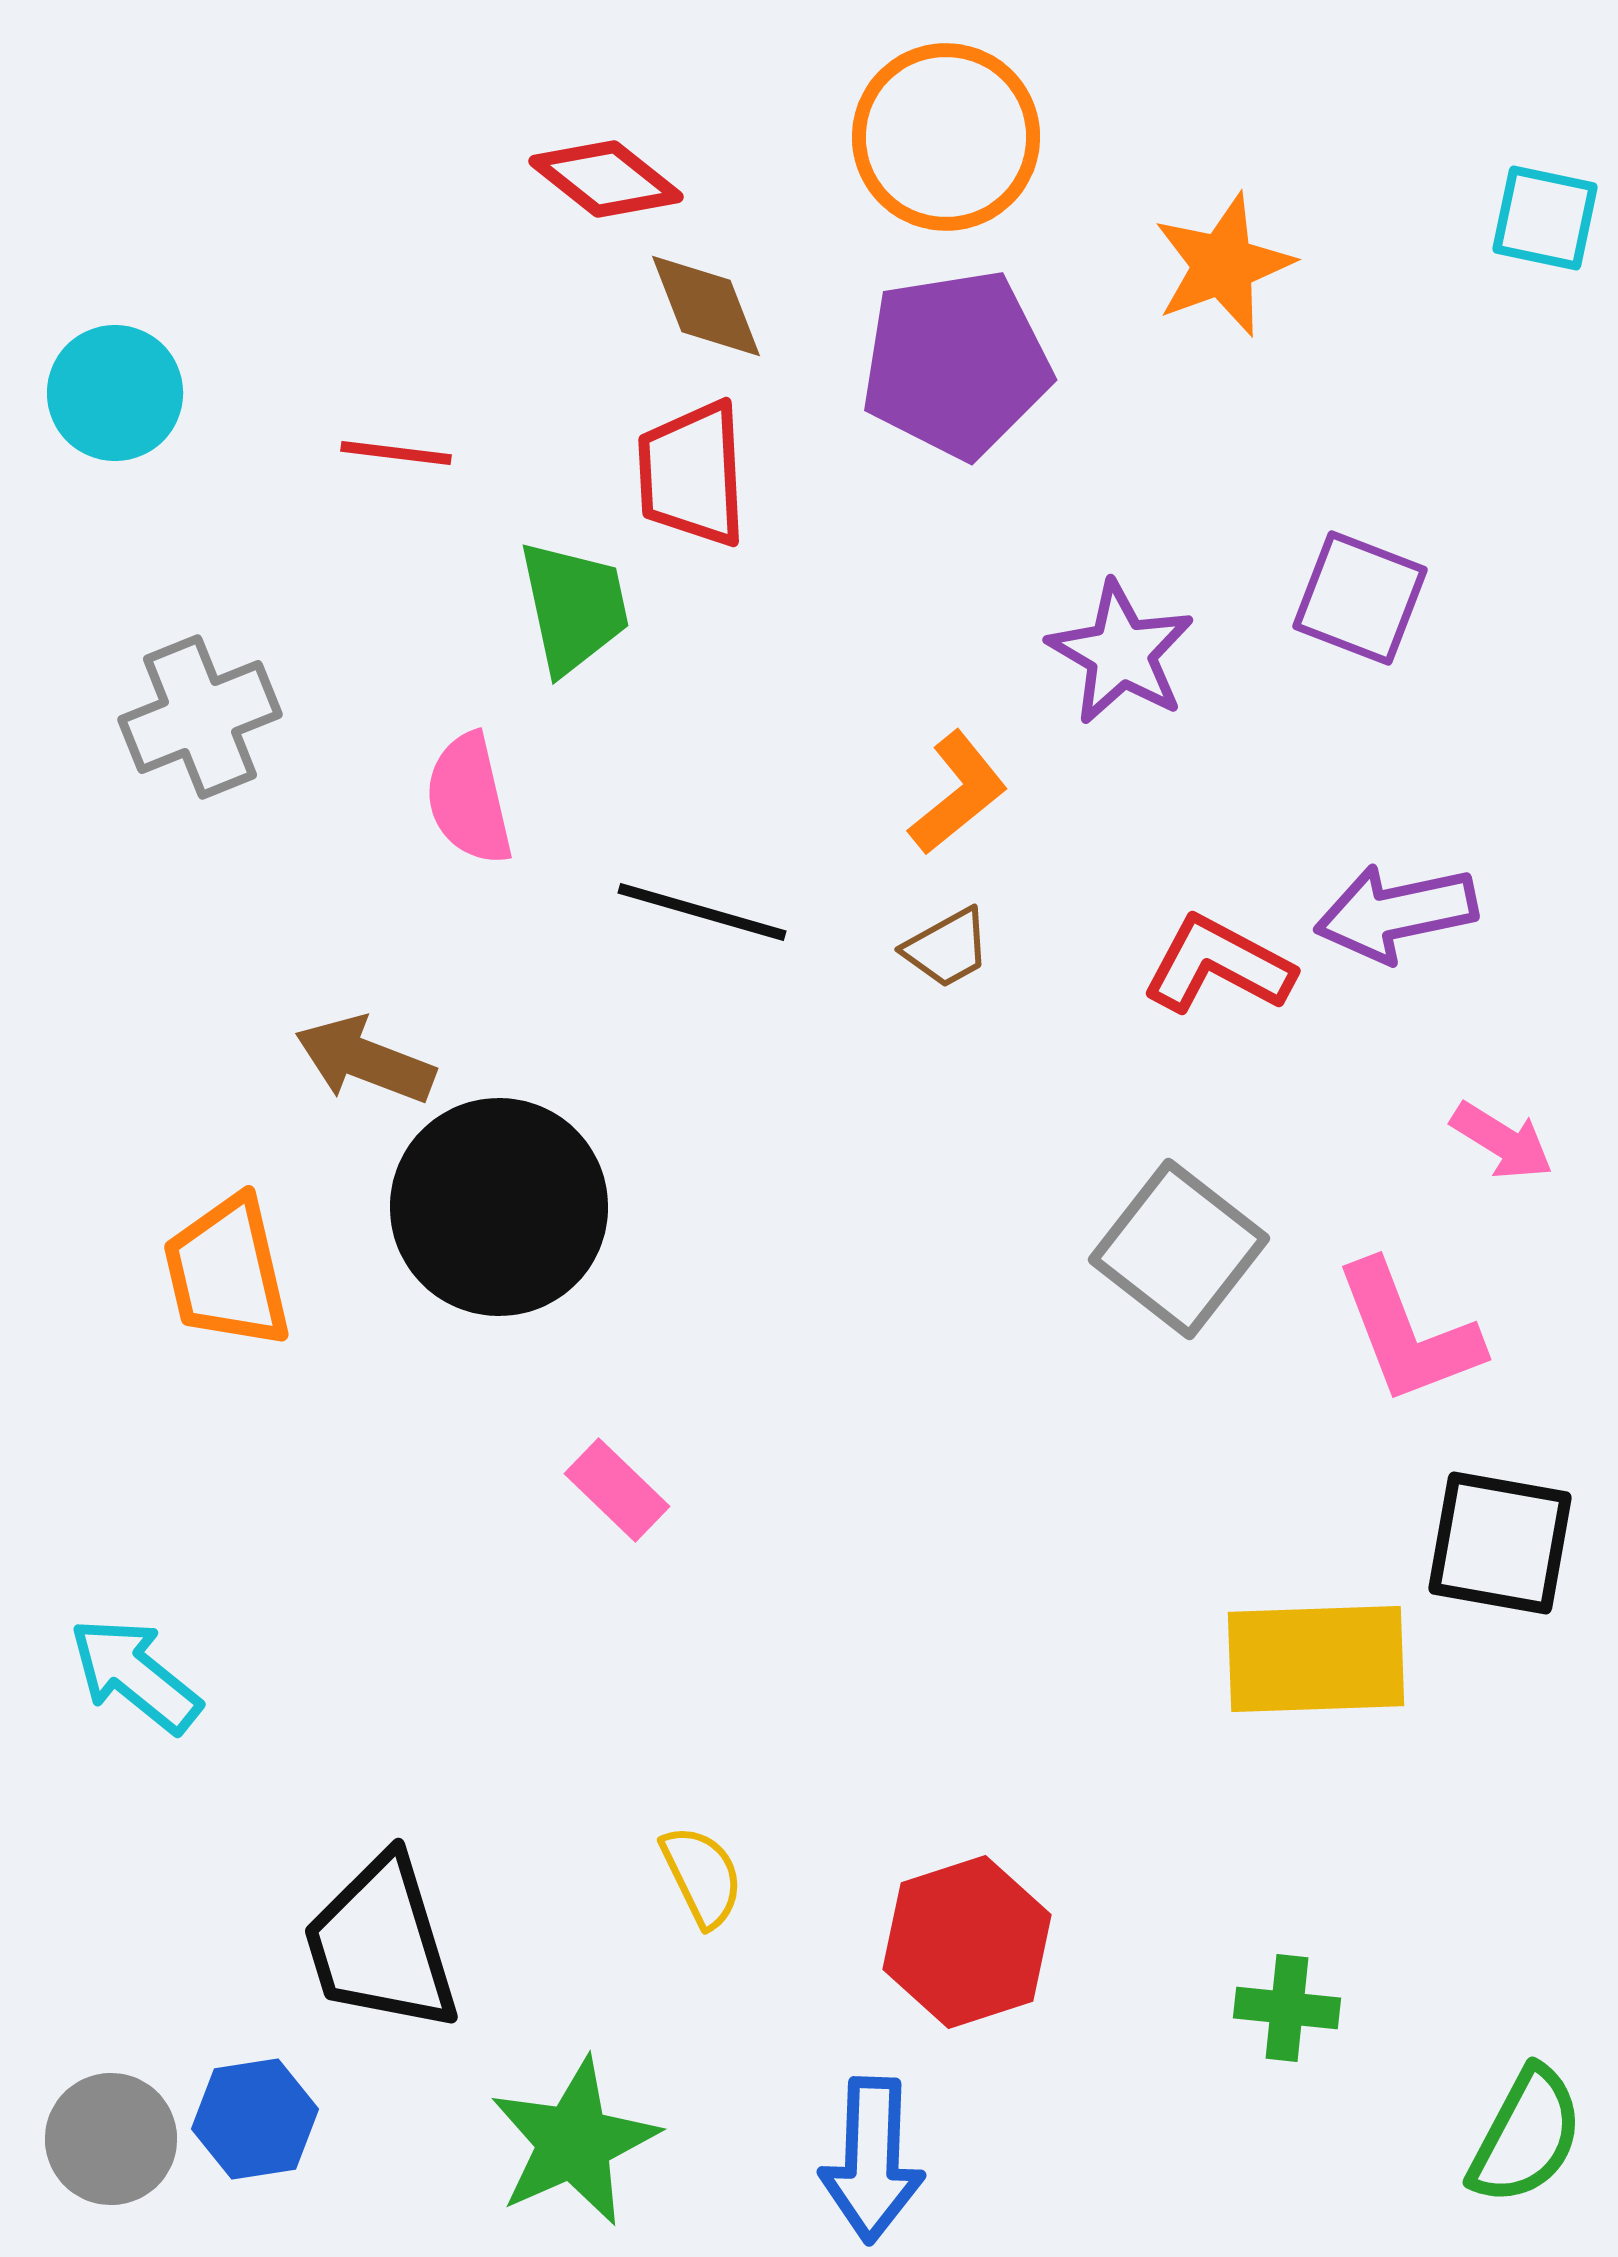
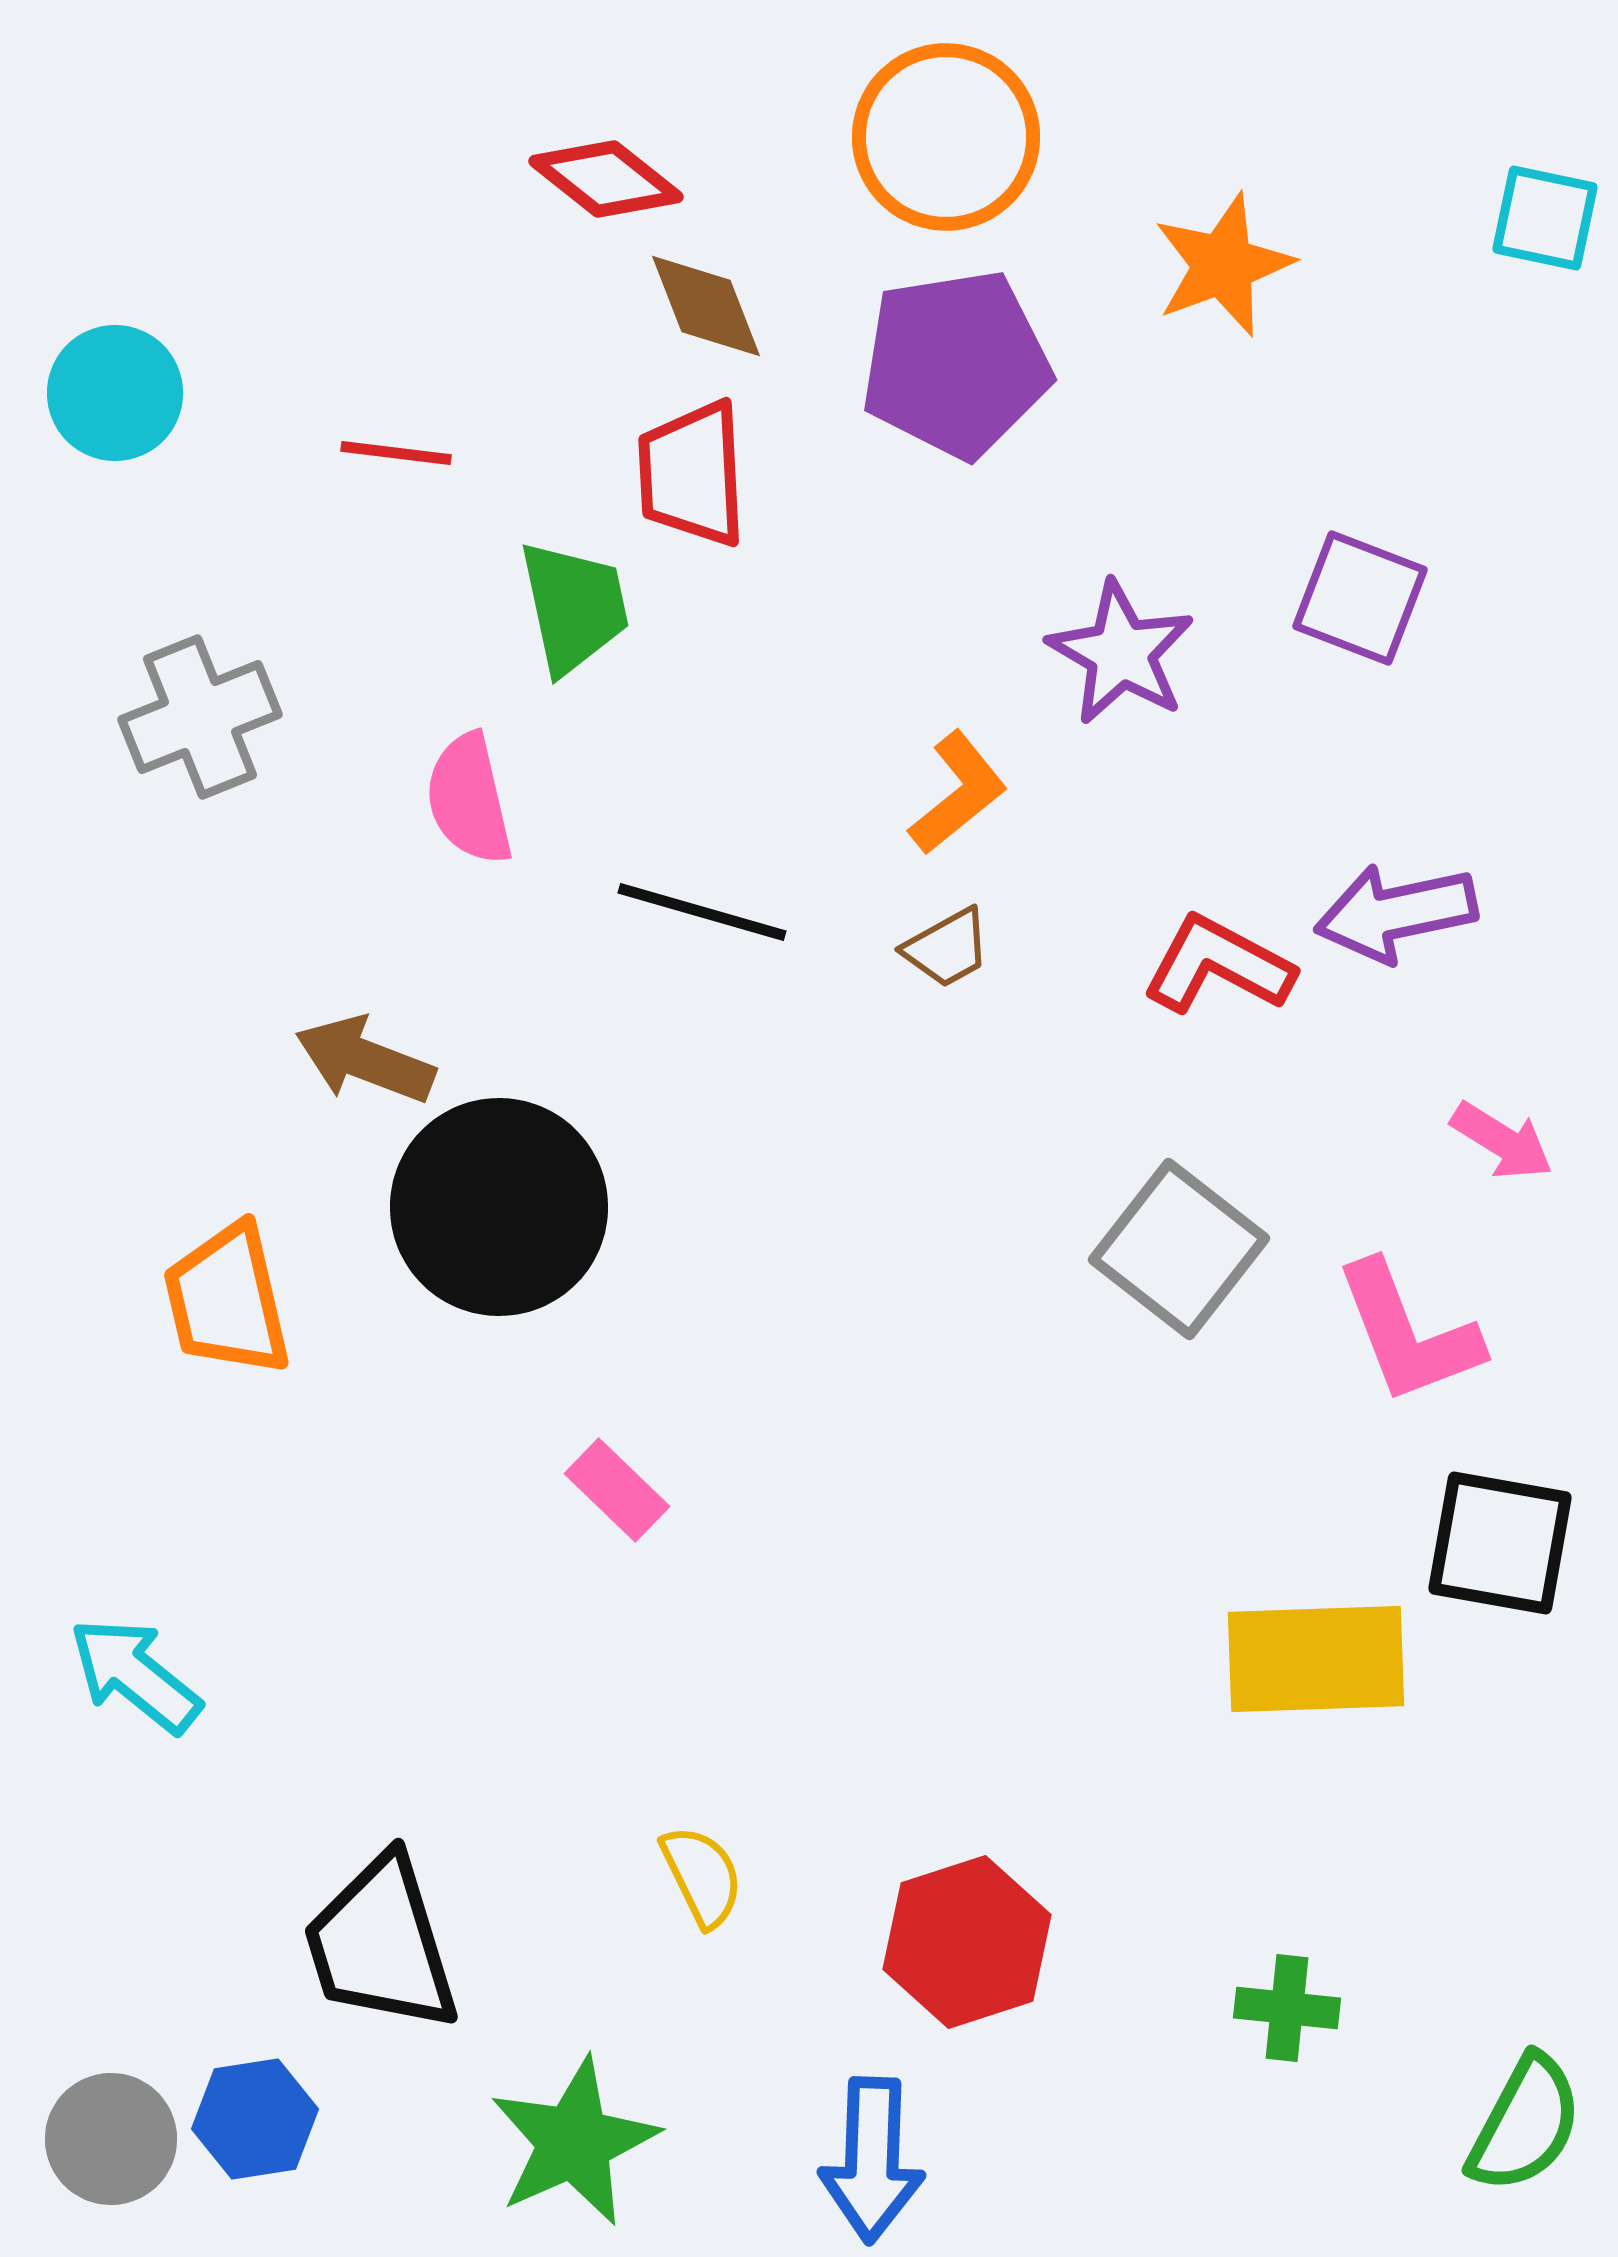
orange trapezoid: moved 28 px down
green semicircle: moved 1 px left, 12 px up
